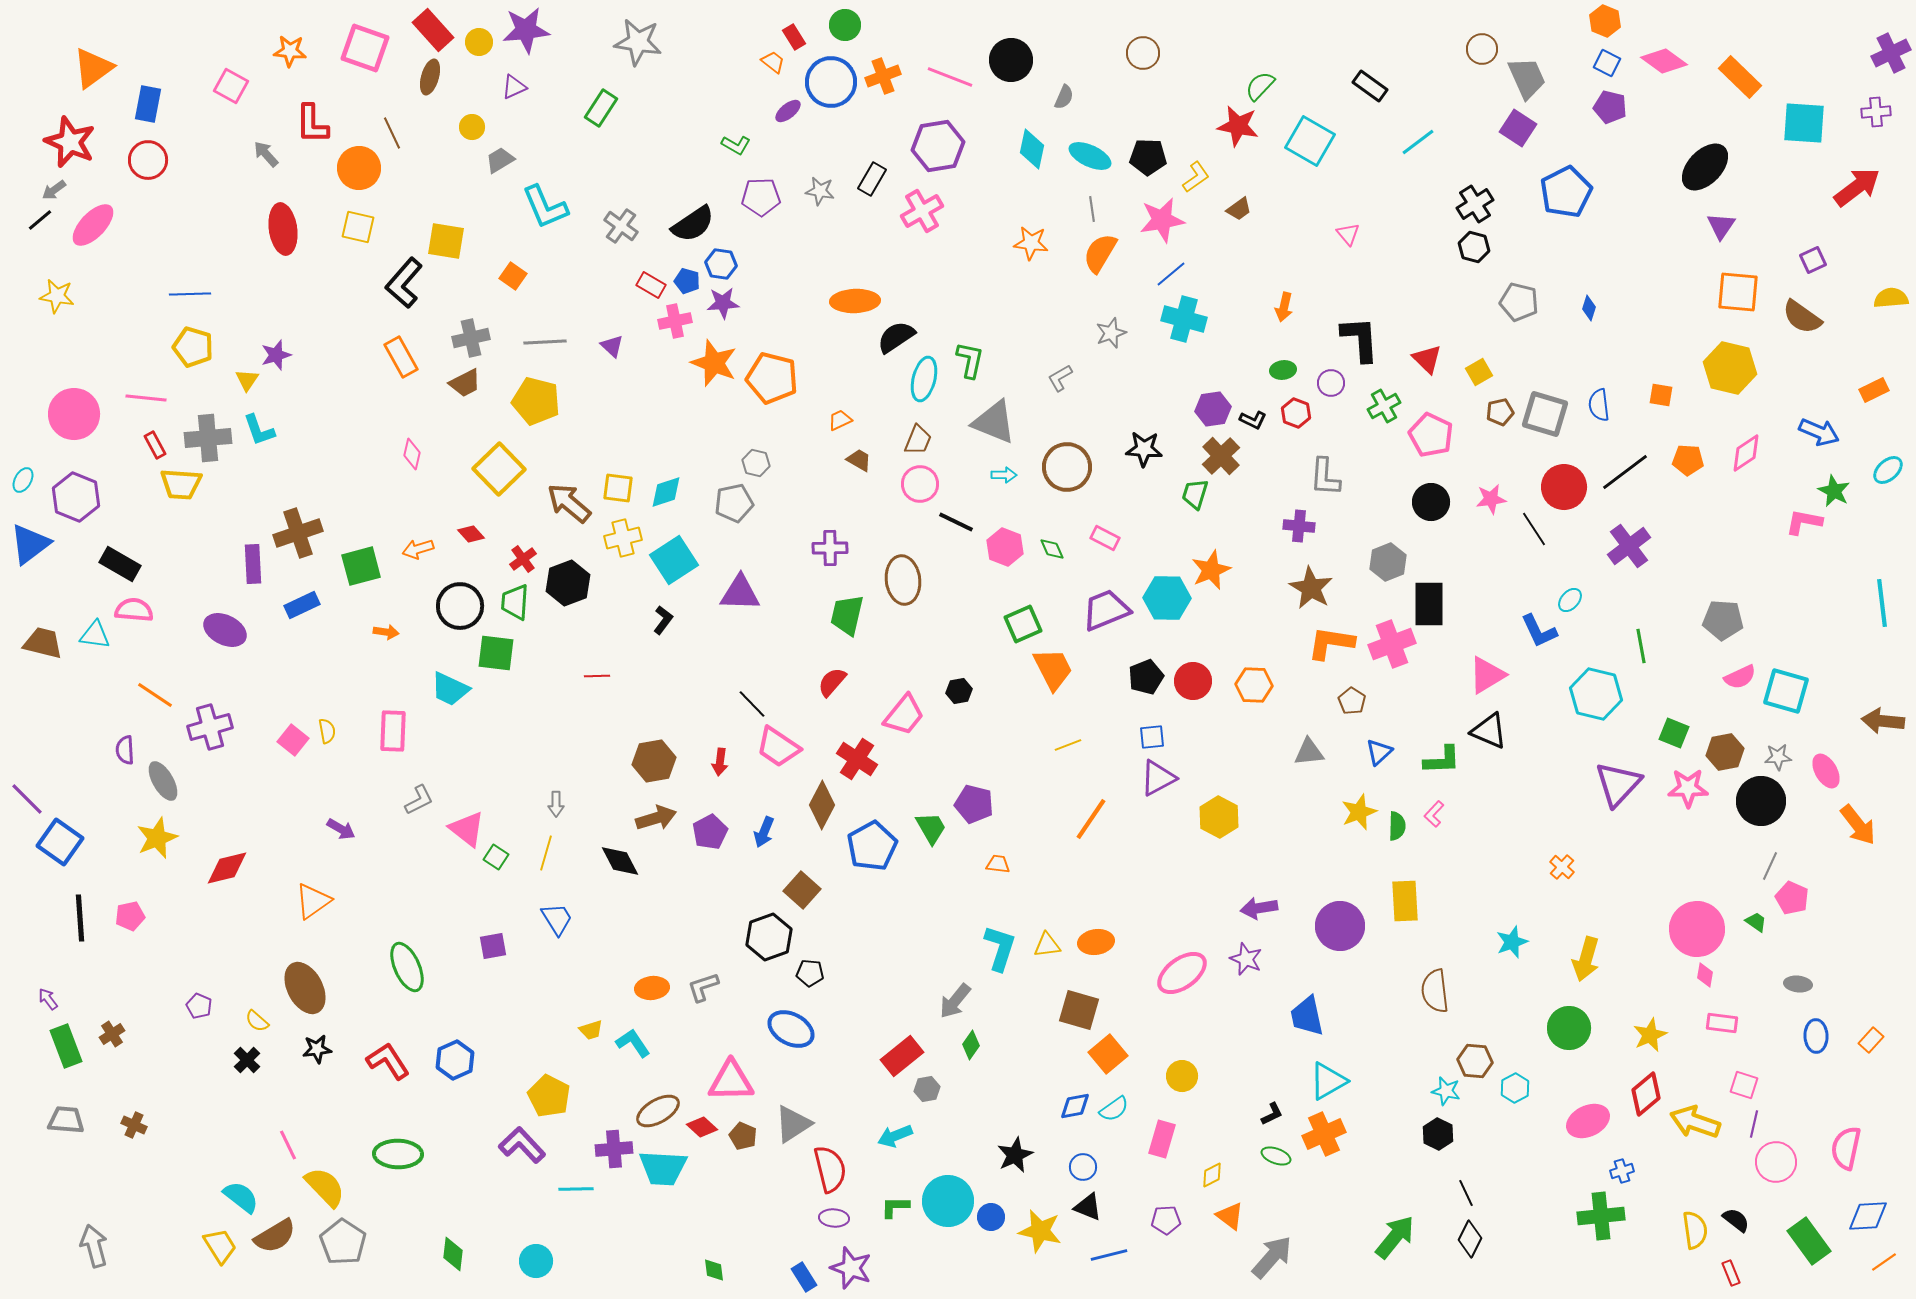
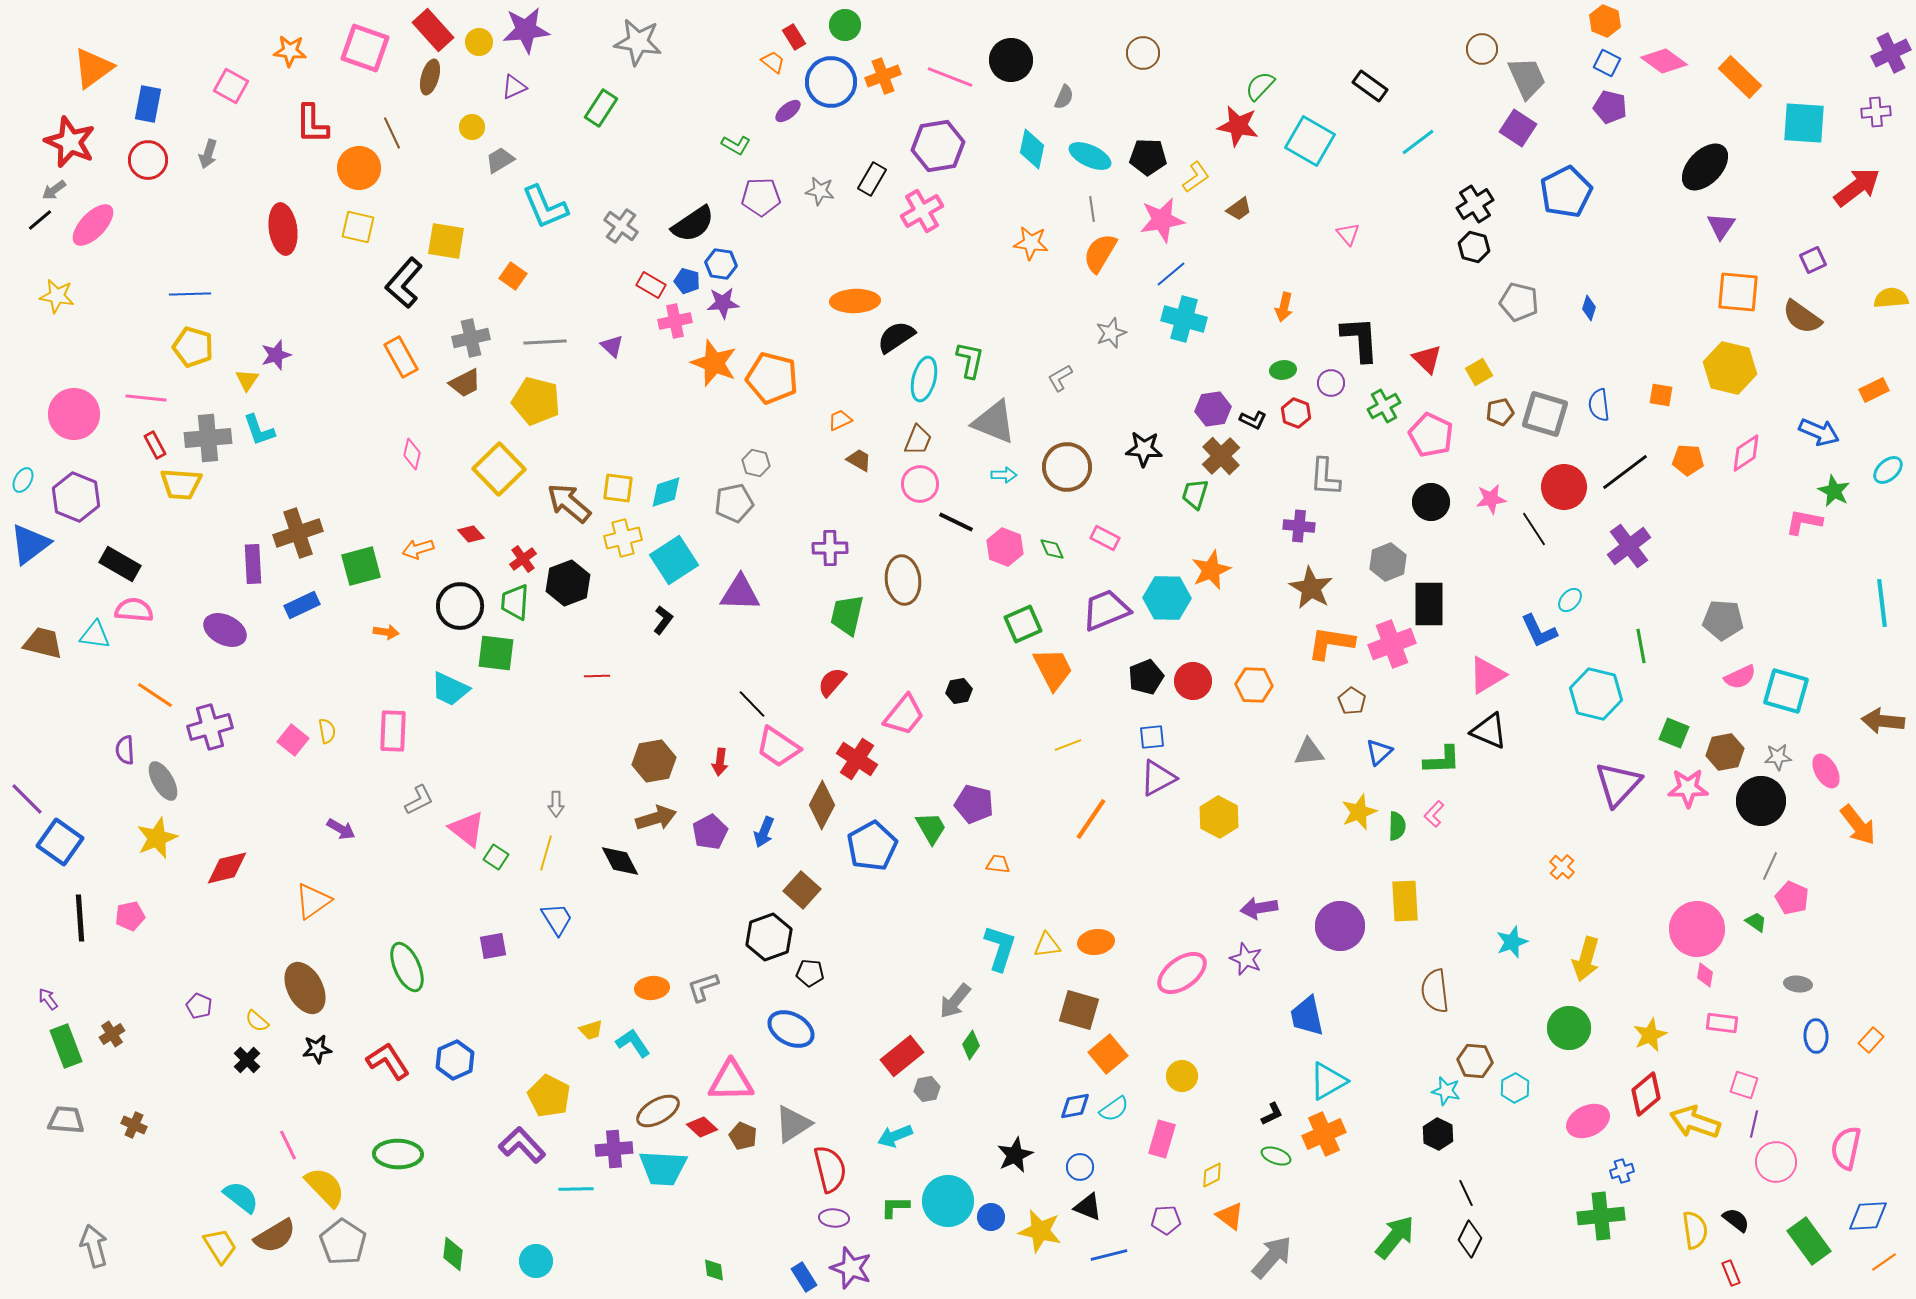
gray arrow at (266, 154): moved 58 px left; rotated 120 degrees counterclockwise
blue circle at (1083, 1167): moved 3 px left
